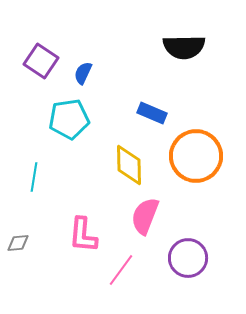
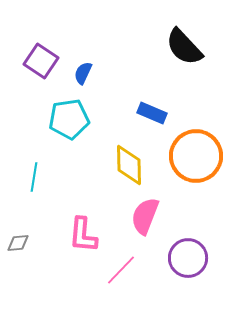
black semicircle: rotated 48 degrees clockwise
pink line: rotated 8 degrees clockwise
